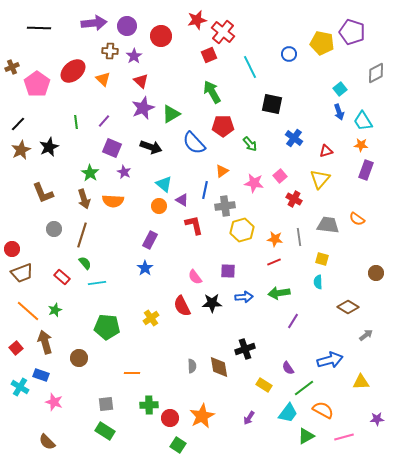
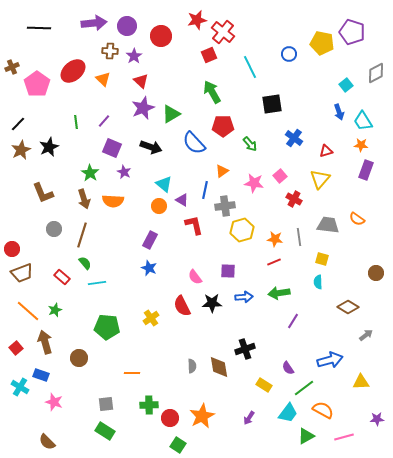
cyan square at (340, 89): moved 6 px right, 4 px up
black square at (272, 104): rotated 20 degrees counterclockwise
blue star at (145, 268): moved 4 px right; rotated 14 degrees counterclockwise
